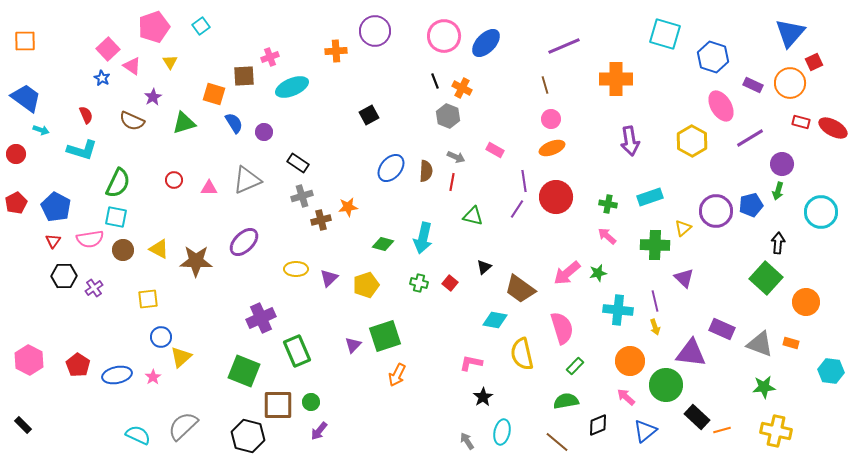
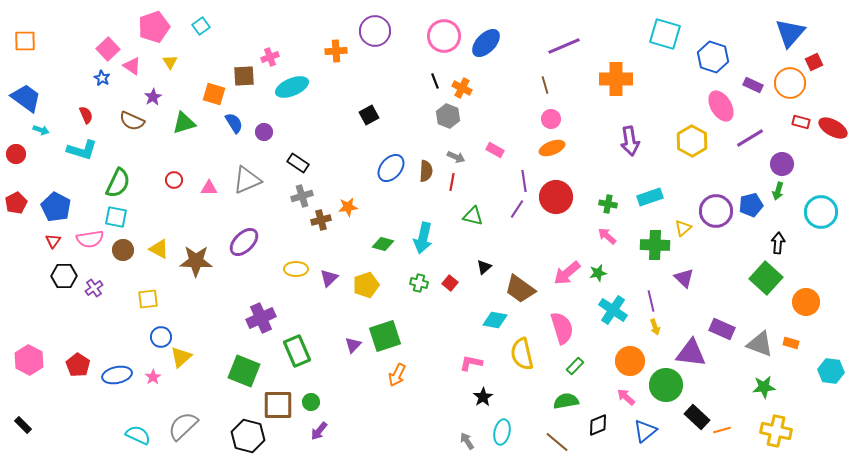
purple line at (655, 301): moved 4 px left
cyan cross at (618, 310): moved 5 px left; rotated 28 degrees clockwise
